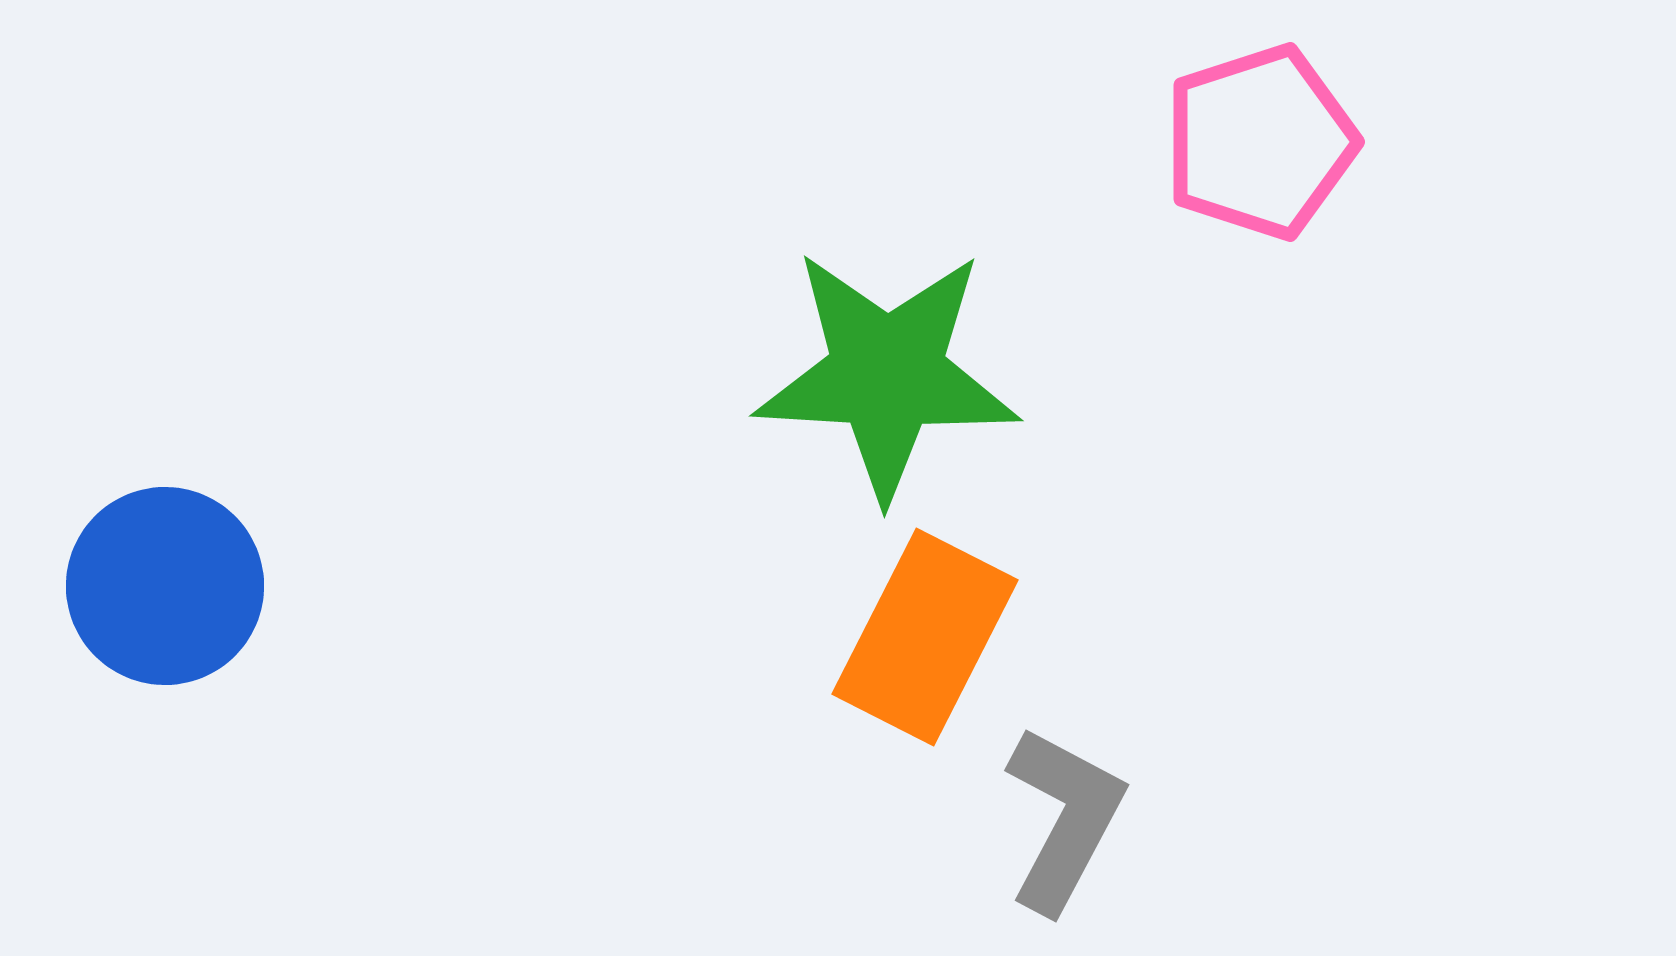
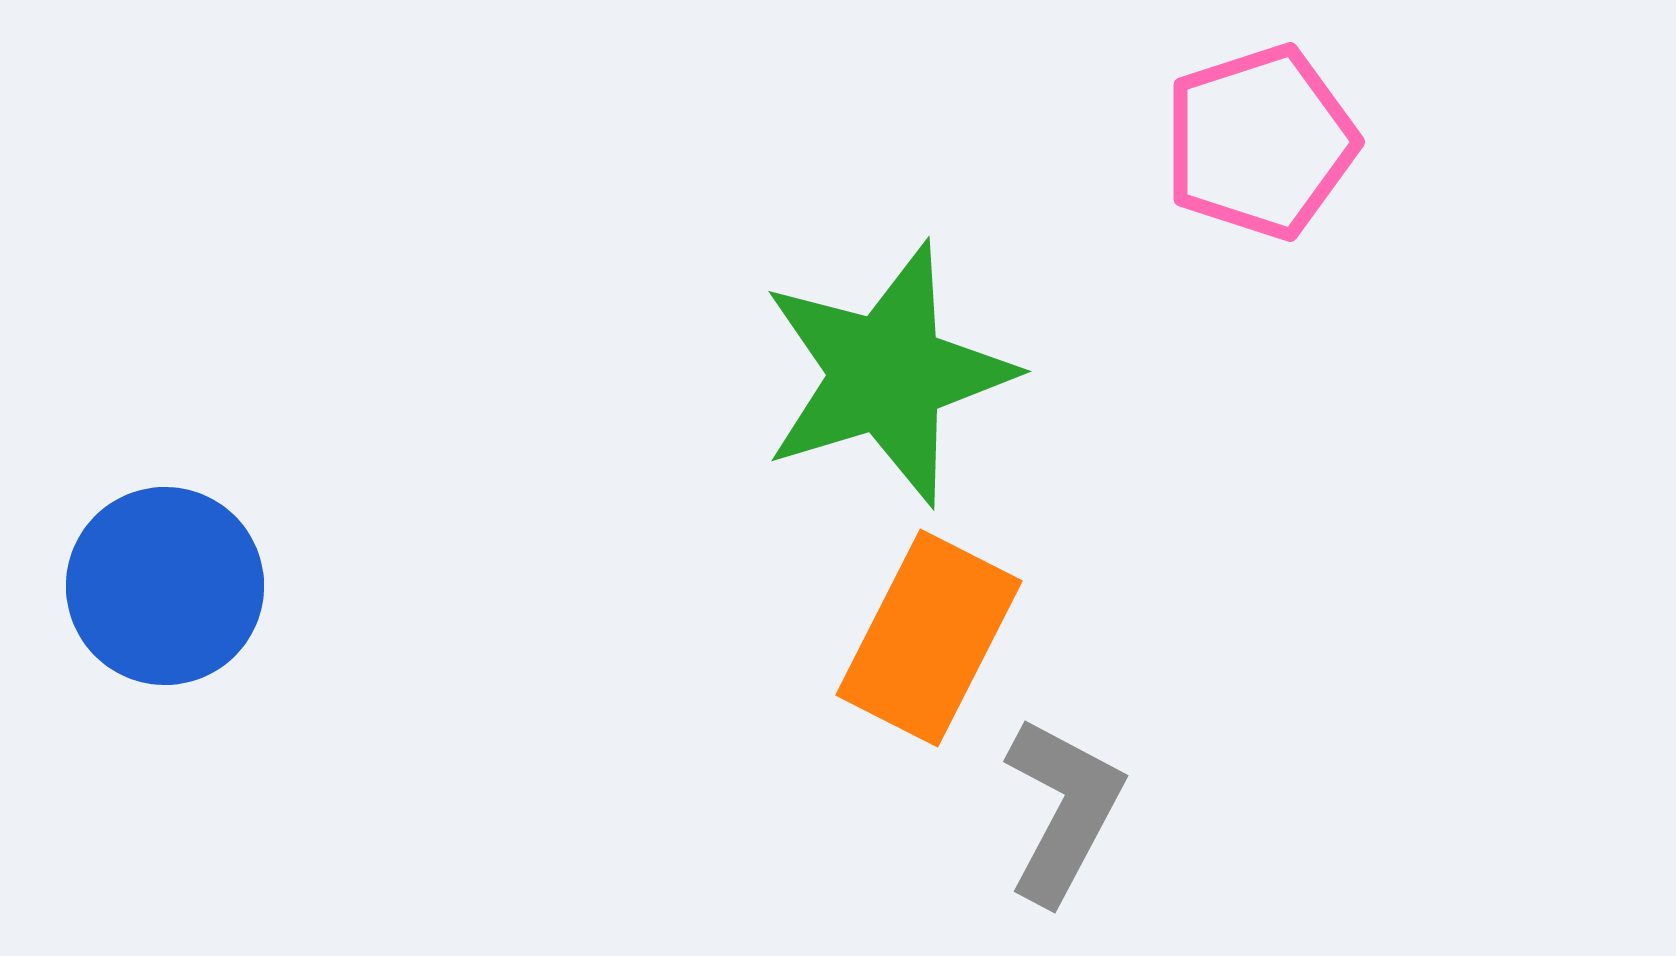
green star: rotated 20 degrees counterclockwise
orange rectangle: moved 4 px right, 1 px down
gray L-shape: moved 1 px left, 9 px up
